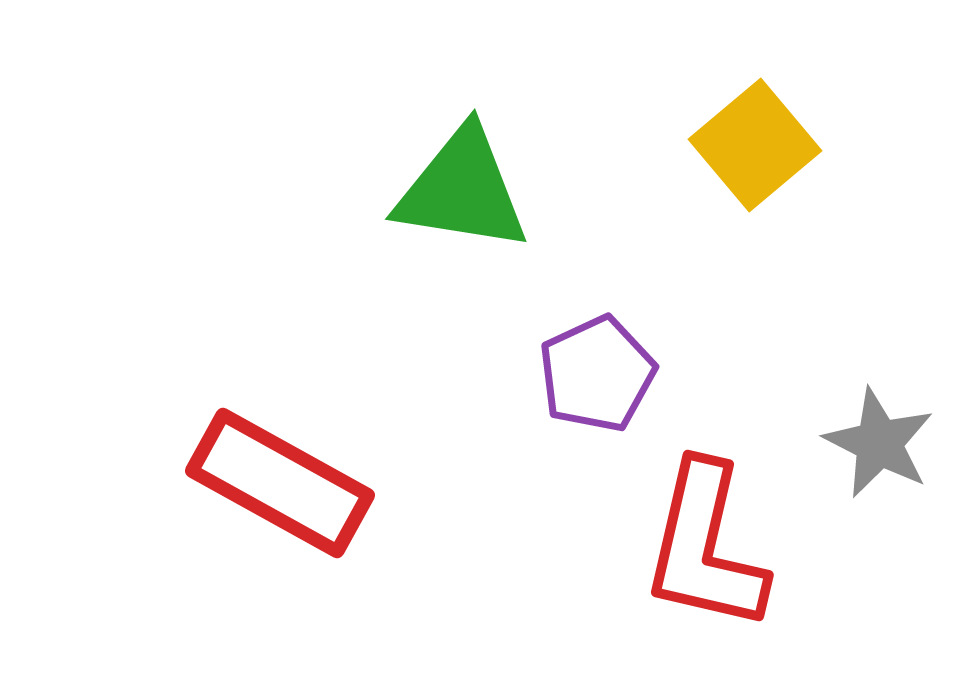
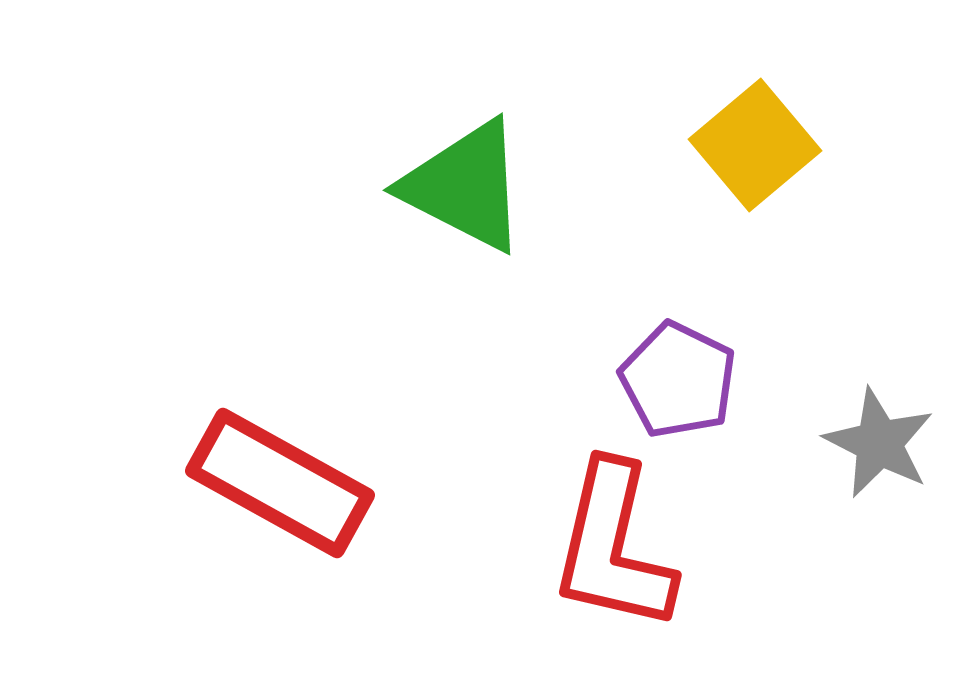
green triangle: moved 3 px right, 4 px up; rotated 18 degrees clockwise
purple pentagon: moved 81 px right, 6 px down; rotated 21 degrees counterclockwise
red L-shape: moved 92 px left
